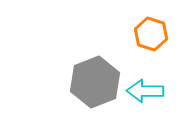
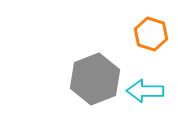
gray hexagon: moved 3 px up
